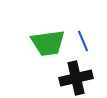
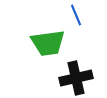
blue line: moved 7 px left, 26 px up
